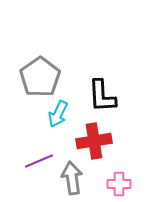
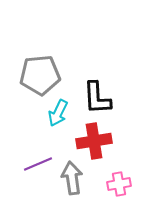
gray pentagon: moved 2 px up; rotated 30 degrees clockwise
black L-shape: moved 5 px left, 2 px down
cyan arrow: moved 1 px up
purple line: moved 1 px left, 3 px down
pink cross: rotated 10 degrees counterclockwise
